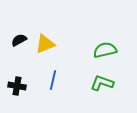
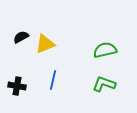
black semicircle: moved 2 px right, 3 px up
green L-shape: moved 2 px right, 1 px down
